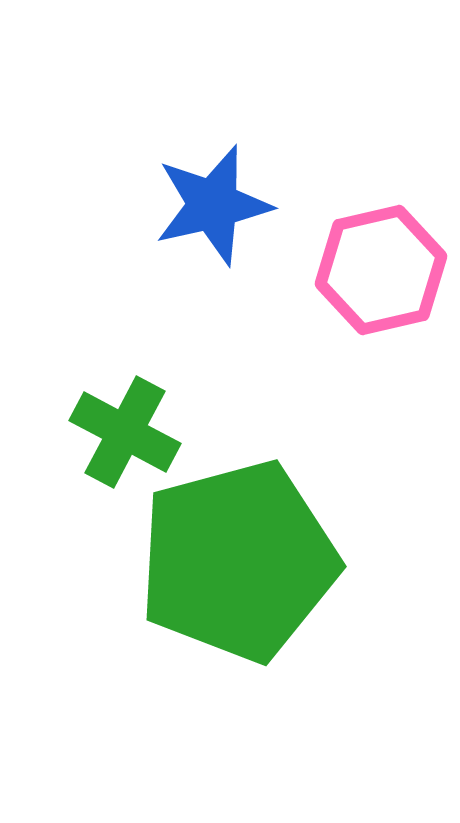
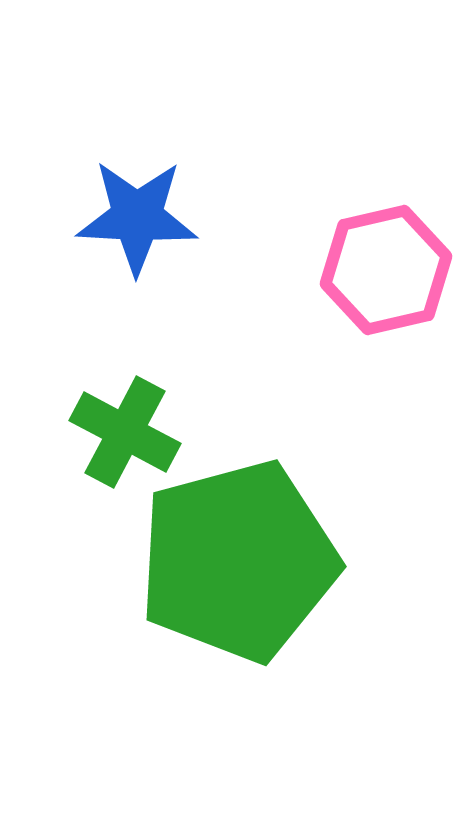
blue star: moved 76 px left, 12 px down; rotated 16 degrees clockwise
pink hexagon: moved 5 px right
